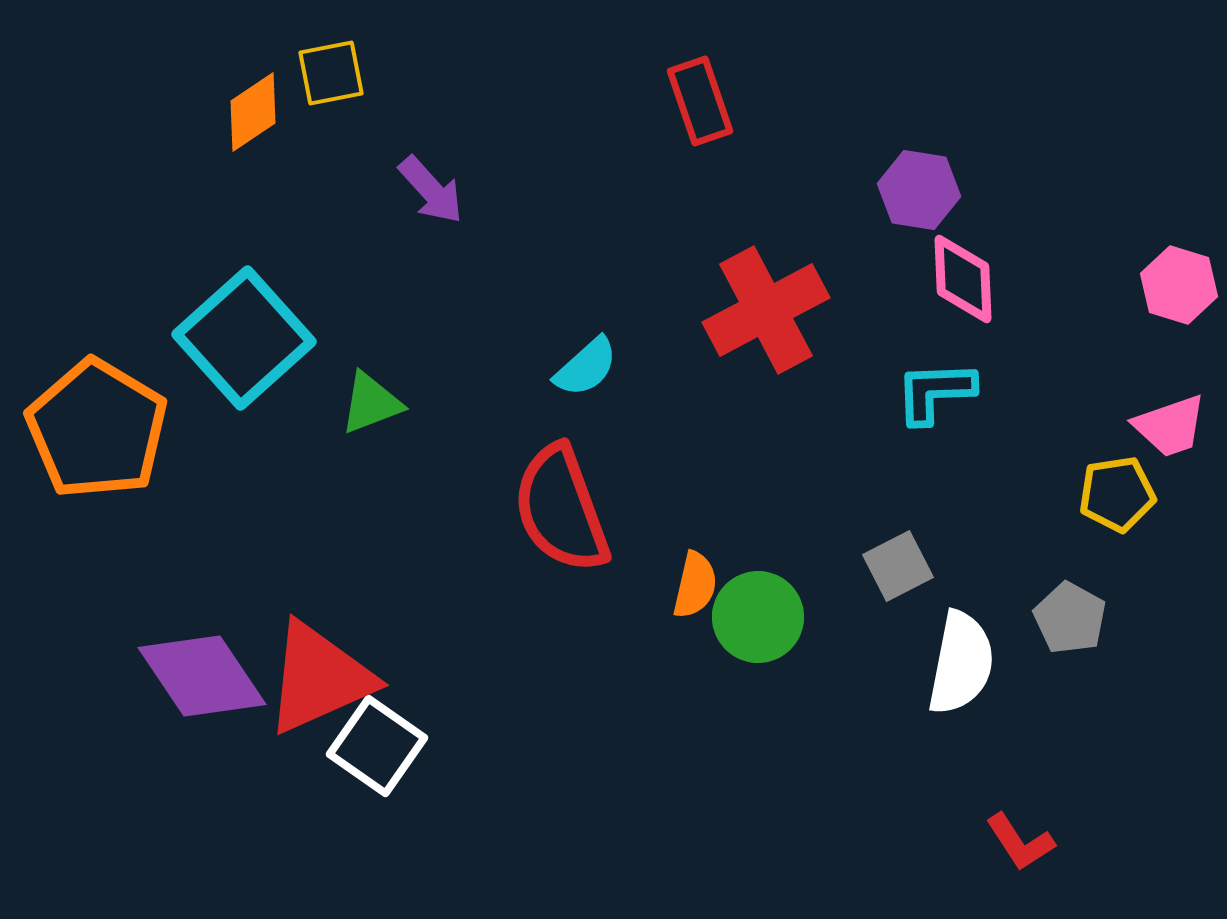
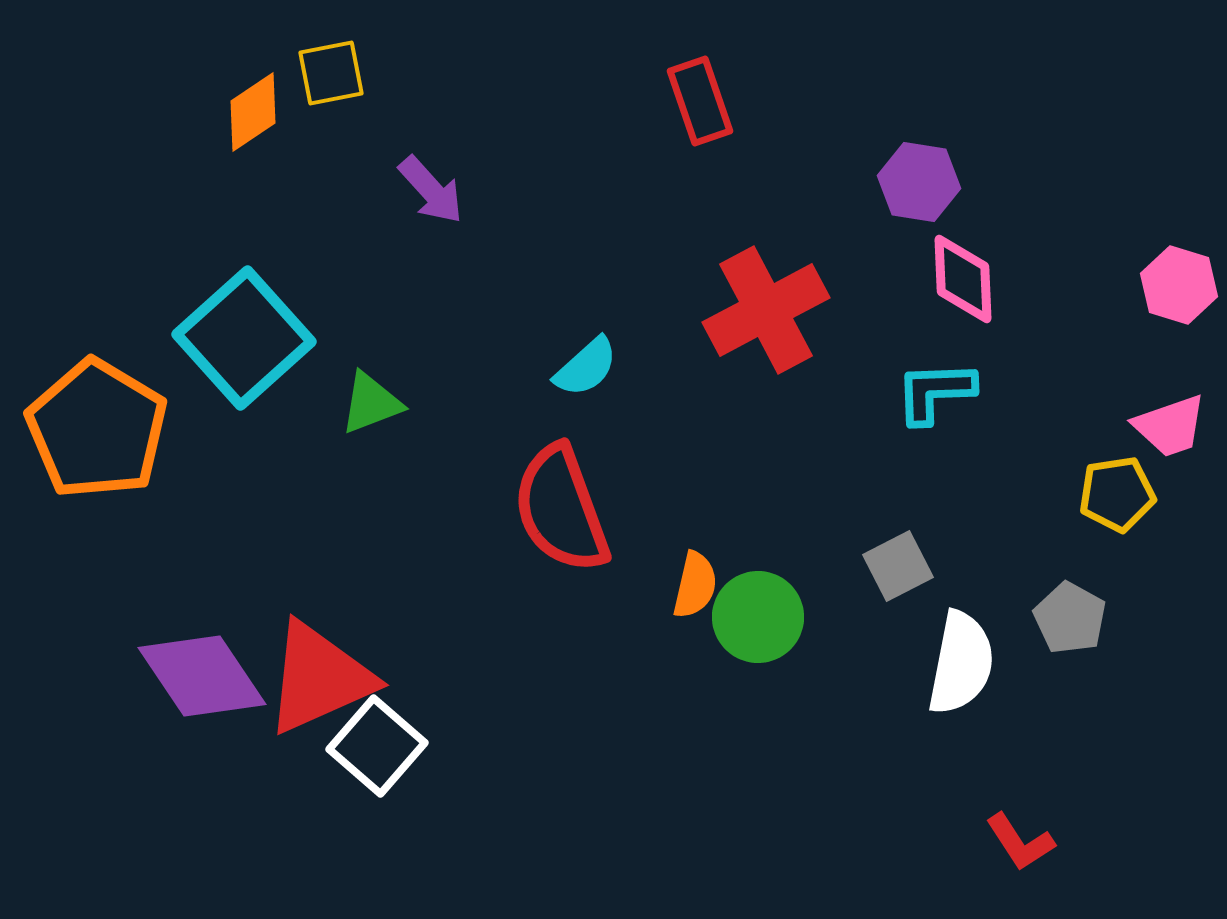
purple hexagon: moved 8 px up
white square: rotated 6 degrees clockwise
